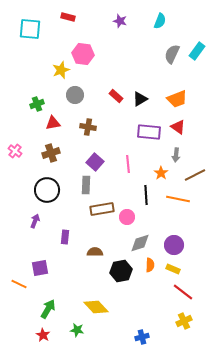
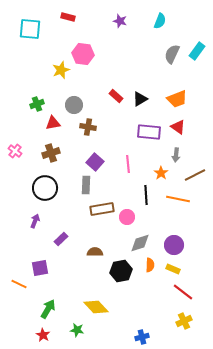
gray circle at (75, 95): moved 1 px left, 10 px down
black circle at (47, 190): moved 2 px left, 2 px up
purple rectangle at (65, 237): moved 4 px left, 2 px down; rotated 40 degrees clockwise
